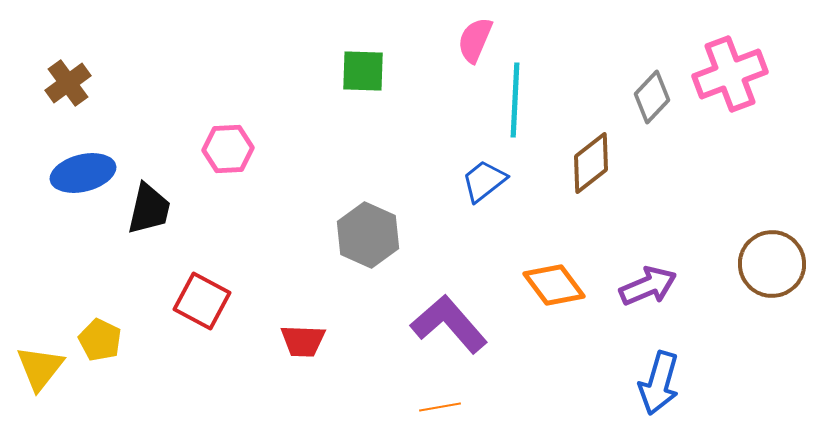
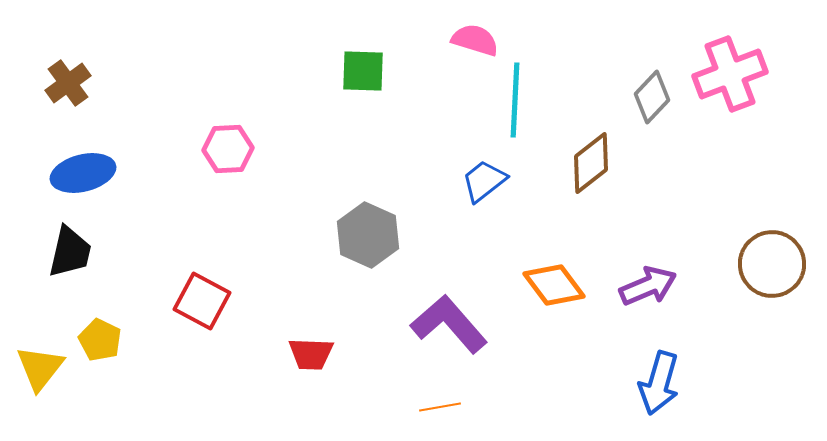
pink semicircle: rotated 84 degrees clockwise
black trapezoid: moved 79 px left, 43 px down
red trapezoid: moved 8 px right, 13 px down
